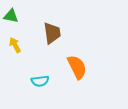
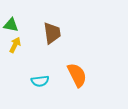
green triangle: moved 9 px down
yellow arrow: rotated 56 degrees clockwise
orange semicircle: moved 8 px down
